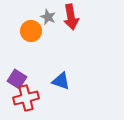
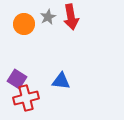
gray star: rotated 21 degrees clockwise
orange circle: moved 7 px left, 7 px up
blue triangle: rotated 12 degrees counterclockwise
